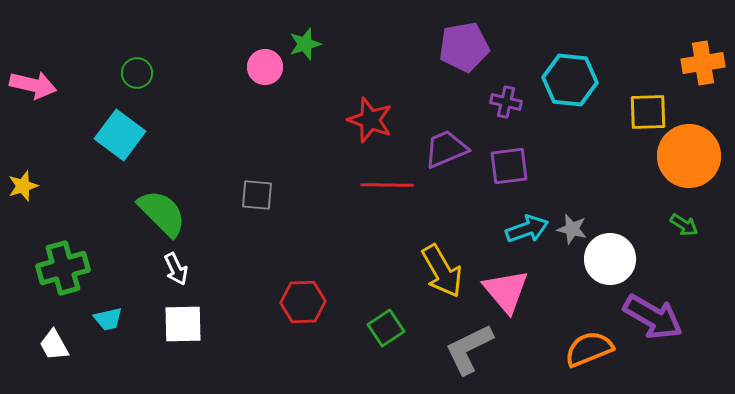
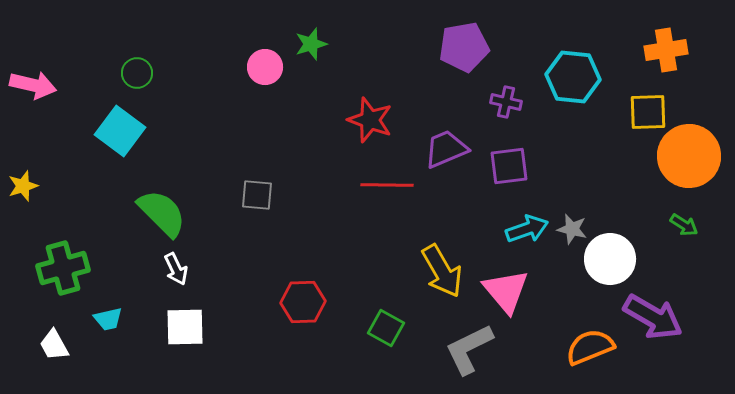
green star: moved 6 px right
orange cross: moved 37 px left, 13 px up
cyan hexagon: moved 3 px right, 3 px up
cyan square: moved 4 px up
white square: moved 2 px right, 3 px down
green square: rotated 27 degrees counterclockwise
orange semicircle: moved 1 px right, 2 px up
